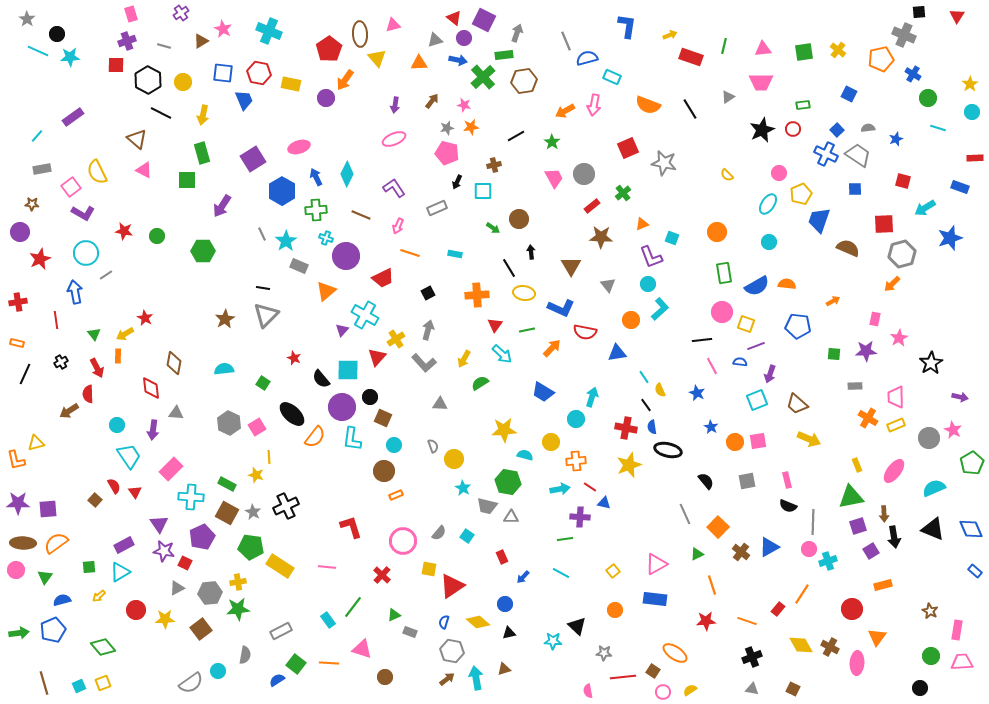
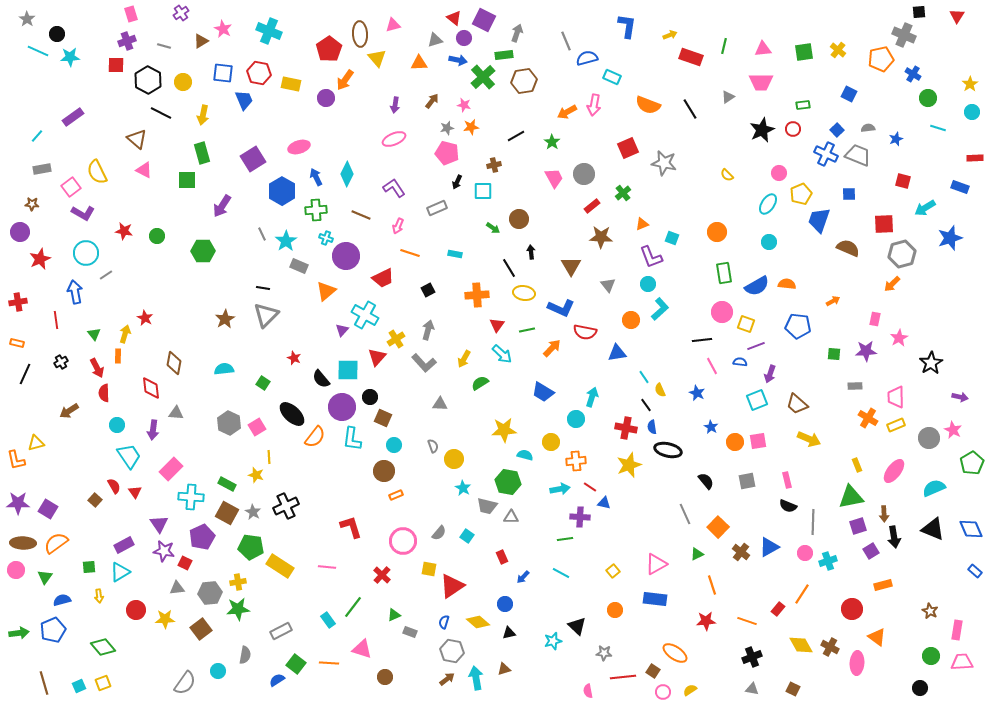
orange arrow at (565, 111): moved 2 px right, 1 px down
gray trapezoid at (858, 155): rotated 12 degrees counterclockwise
blue square at (855, 189): moved 6 px left, 5 px down
black square at (428, 293): moved 3 px up
red triangle at (495, 325): moved 2 px right
yellow arrow at (125, 334): rotated 138 degrees clockwise
red semicircle at (88, 394): moved 16 px right, 1 px up
purple square at (48, 509): rotated 36 degrees clockwise
pink circle at (809, 549): moved 4 px left, 4 px down
gray triangle at (177, 588): rotated 21 degrees clockwise
yellow arrow at (99, 596): rotated 56 degrees counterclockwise
orange triangle at (877, 637): rotated 30 degrees counterclockwise
cyan star at (553, 641): rotated 18 degrees counterclockwise
gray semicircle at (191, 683): moved 6 px left; rotated 20 degrees counterclockwise
